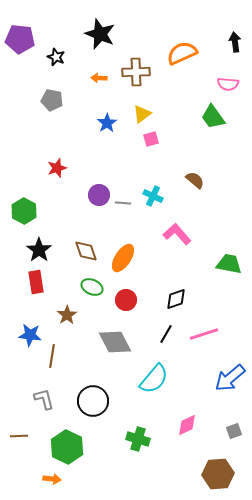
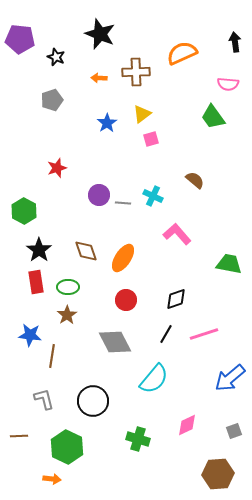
gray pentagon at (52, 100): rotated 30 degrees counterclockwise
green ellipse at (92, 287): moved 24 px left; rotated 25 degrees counterclockwise
